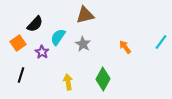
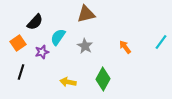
brown triangle: moved 1 px right, 1 px up
black semicircle: moved 2 px up
gray star: moved 2 px right, 2 px down
purple star: rotated 24 degrees clockwise
black line: moved 3 px up
yellow arrow: rotated 70 degrees counterclockwise
